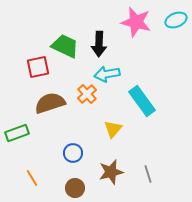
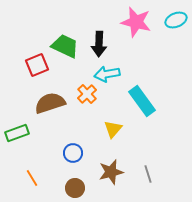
red square: moved 1 px left, 2 px up; rotated 10 degrees counterclockwise
